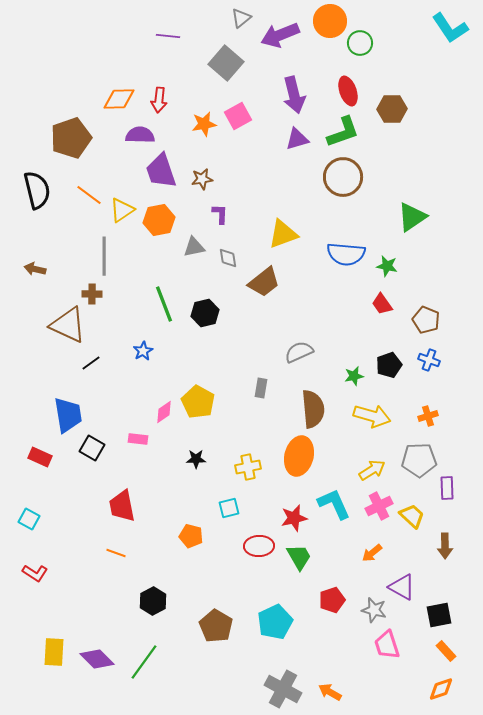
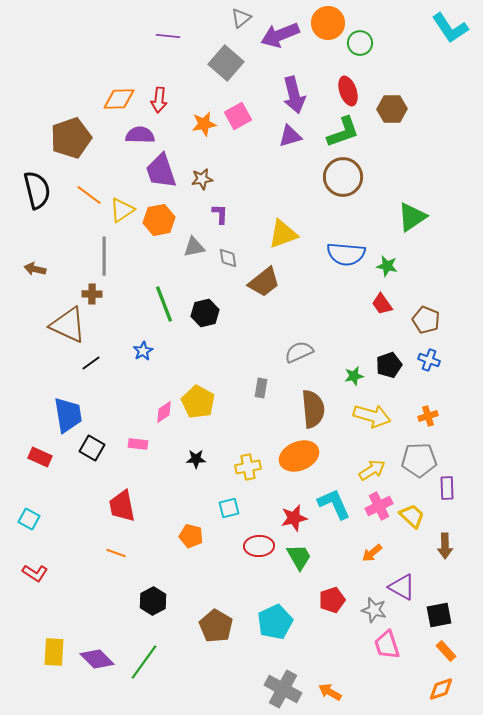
orange circle at (330, 21): moved 2 px left, 2 px down
purple triangle at (297, 139): moved 7 px left, 3 px up
pink rectangle at (138, 439): moved 5 px down
orange ellipse at (299, 456): rotated 54 degrees clockwise
